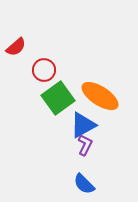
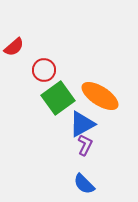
red semicircle: moved 2 px left
blue triangle: moved 1 px left, 1 px up
